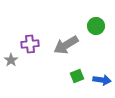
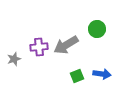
green circle: moved 1 px right, 3 px down
purple cross: moved 9 px right, 3 px down
gray star: moved 3 px right, 1 px up; rotated 16 degrees clockwise
blue arrow: moved 6 px up
